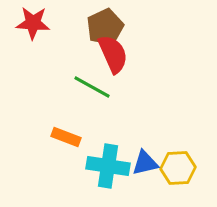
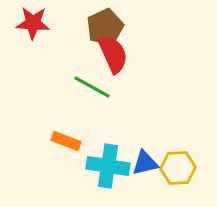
orange rectangle: moved 4 px down
